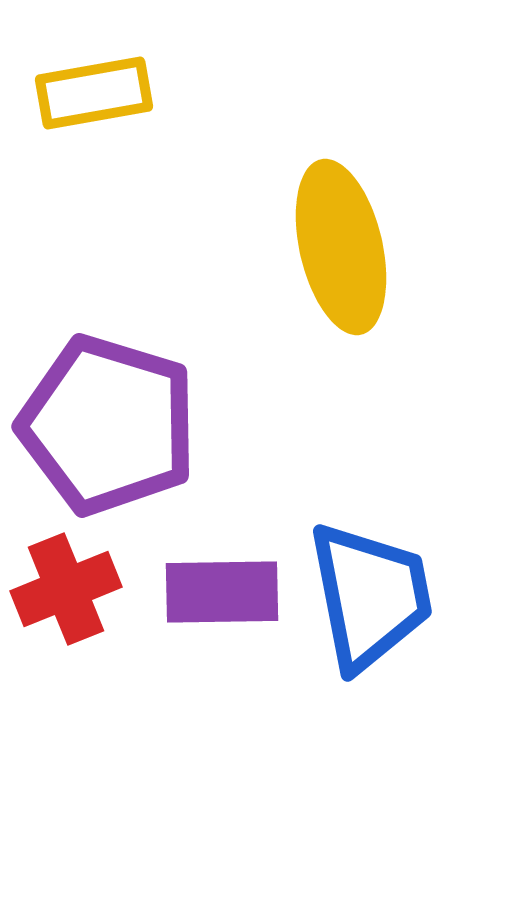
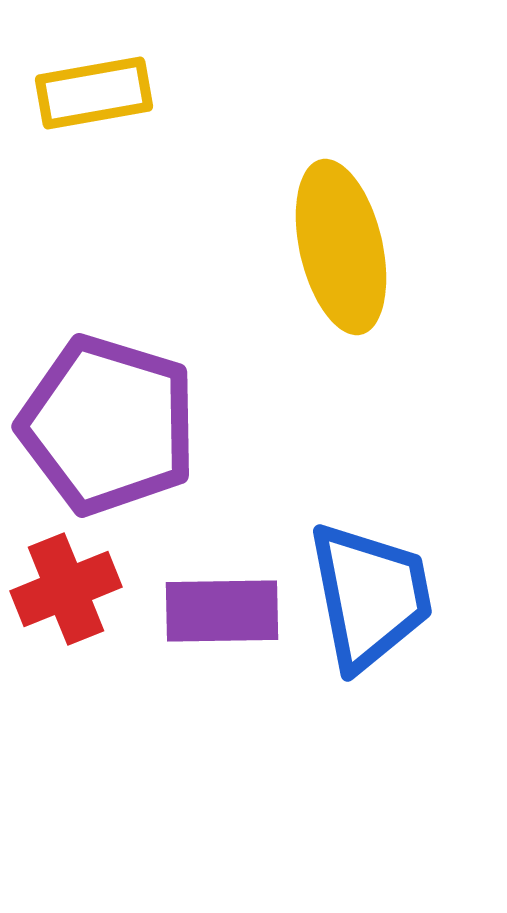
purple rectangle: moved 19 px down
